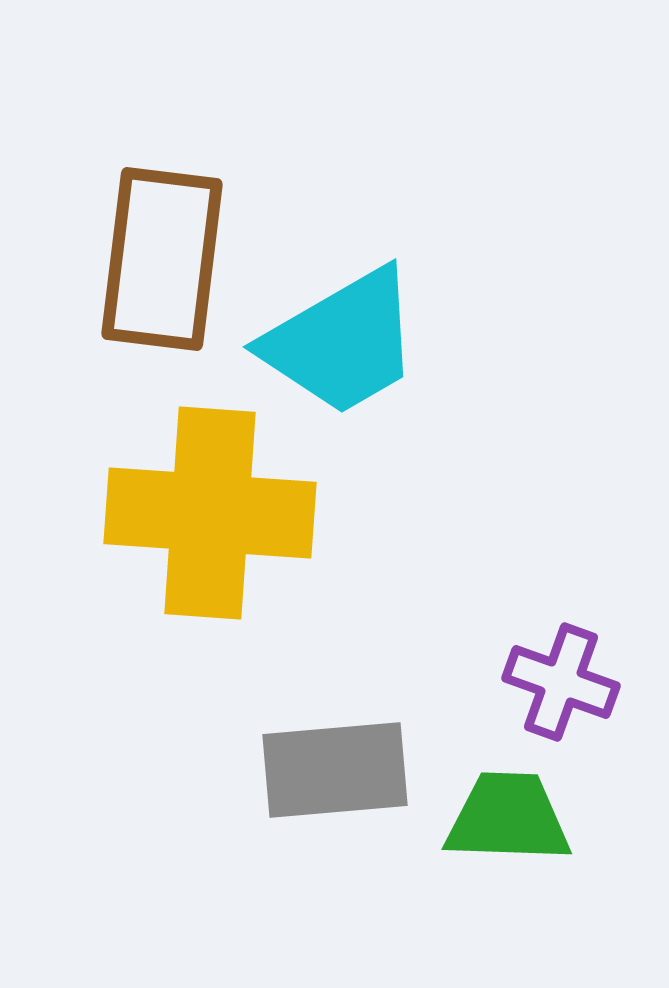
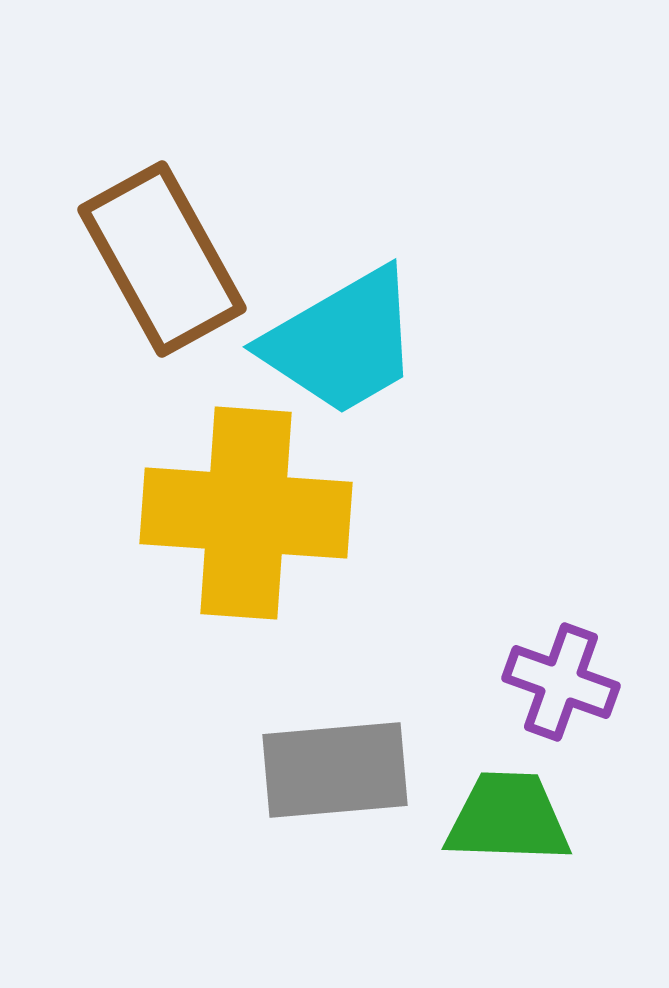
brown rectangle: rotated 36 degrees counterclockwise
yellow cross: moved 36 px right
